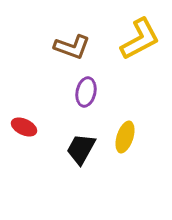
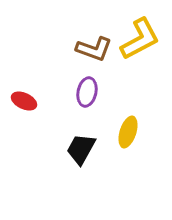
brown L-shape: moved 22 px right, 2 px down
purple ellipse: moved 1 px right
red ellipse: moved 26 px up
yellow ellipse: moved 3 px right, 5 px up
